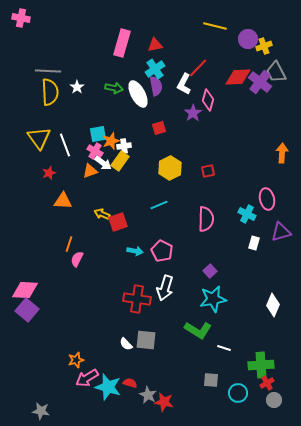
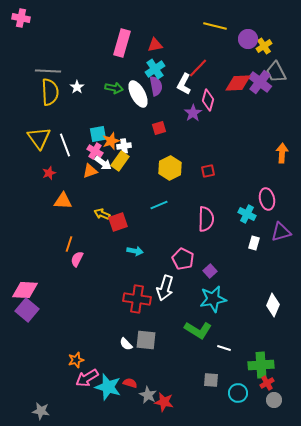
yellow cross at (264, 46): rotated 14 degrees counterclockwise
red diamond at (238, 77): moved 6 px down
pink pentagon at (162, 251): moved 21 px right, 8 px down
